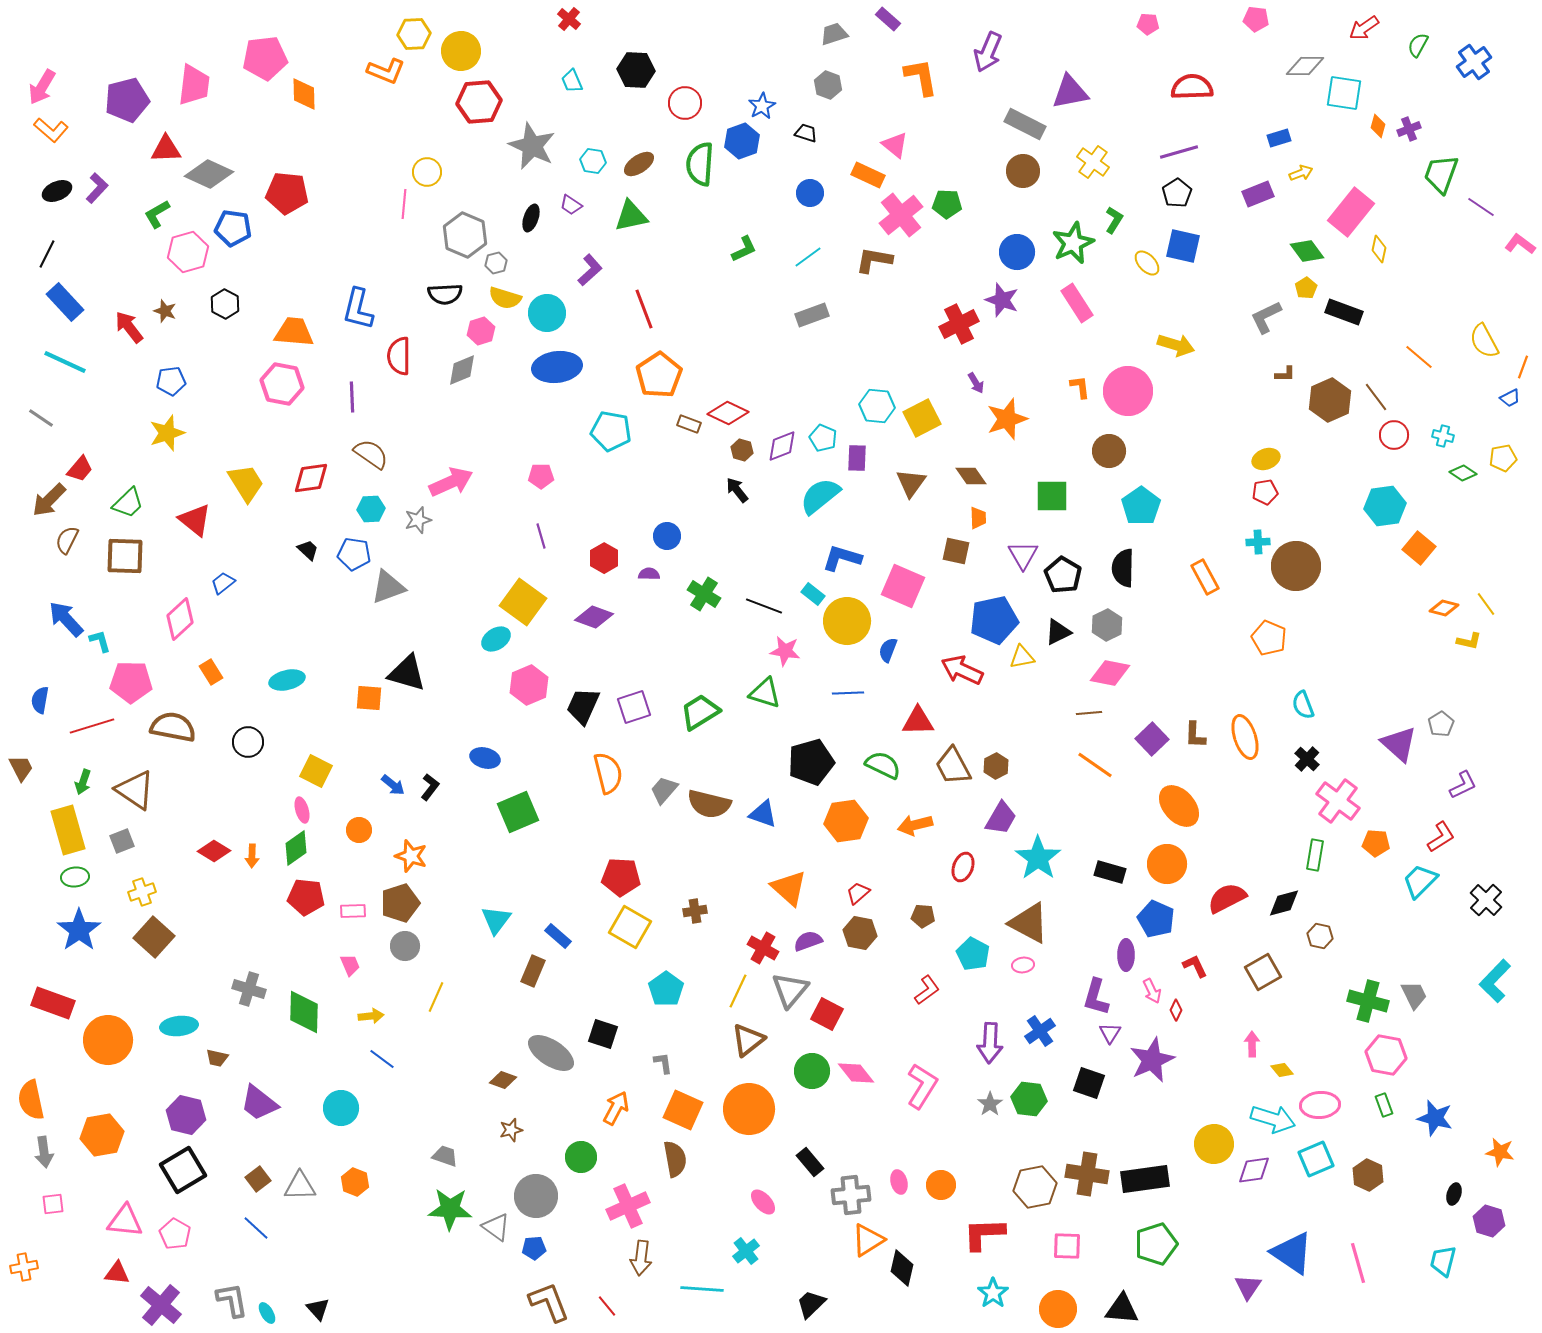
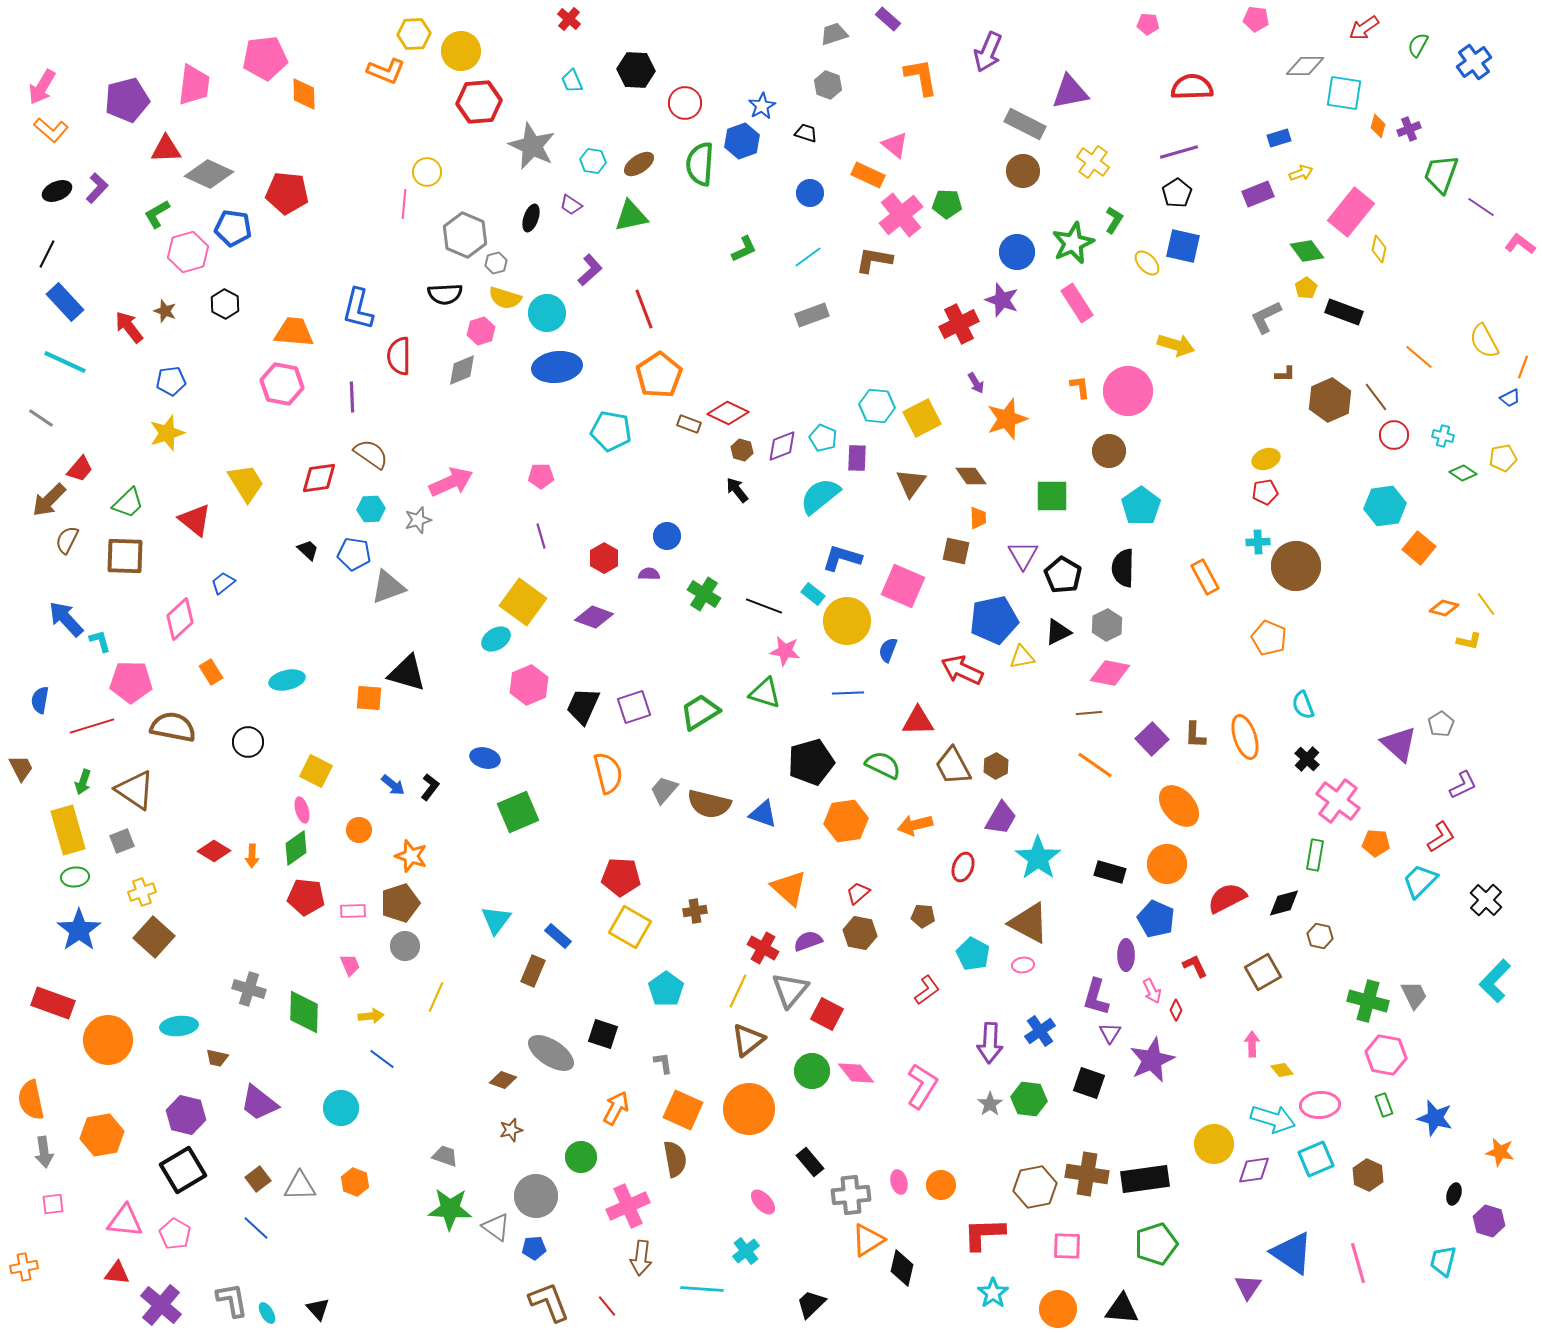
red diamond at (311, 478): moved 8 px right
